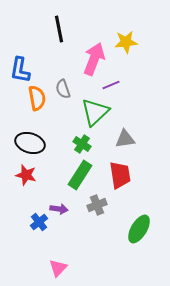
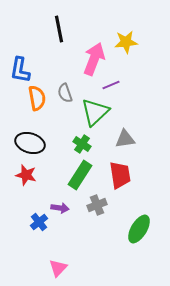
gray semicircle: moved 2 px right, 4 px down
purple arrow: moved 1 px right, 1 px up
